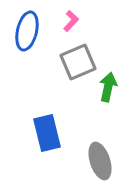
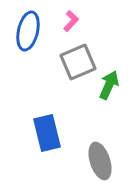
blue ellipse: moved 1 px right
green arrow: moved 1 px right, 2 px up; rotated 12 degrees clockwise
